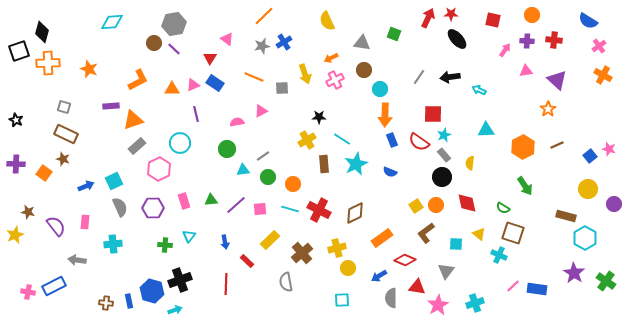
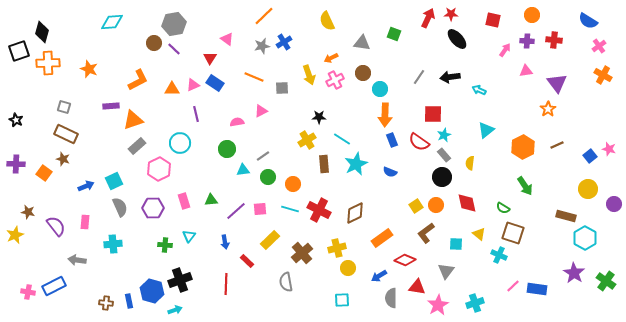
brown circle at (364, 70): moved 1 px left, 3 px down
yellow arrow at (305, 74): moved 4 px right, 1 px down
purple triangle at (557, 80): moved 3 px down; rotated 10 degrees clockwise
cyan triangle at (486, 130): rotated 36 degrees counterclockwise
purple line at (236, 205): moved 6 px down
